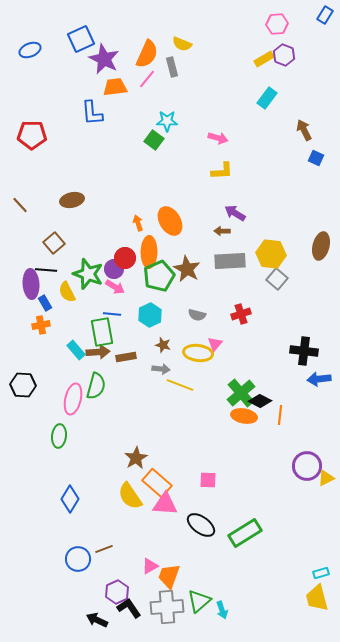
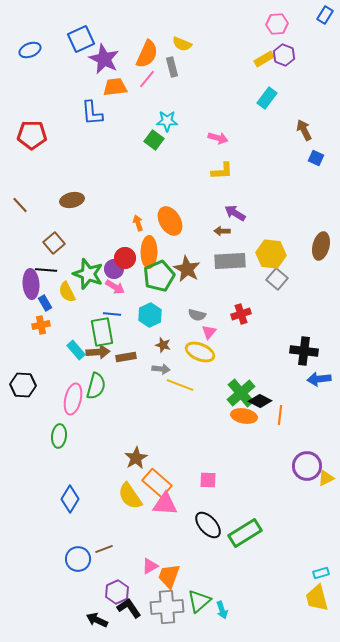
pink triangle at (215, 344): moved 6 px left, 12 px up
yellow ellipse at (198, 353): moved 2 px right, 1 px up; rotated 16 degrees clockwise
black ellipse at (201, 525): moved 7 px right; rotated 12 degrees clockwise
